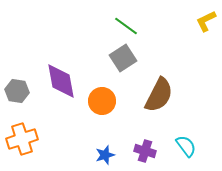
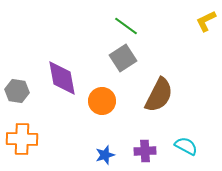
purple diamond: moved 1 px right, 3 px up
orange cross: rotated 20 degrees clockwise
cyan semicircle: rotated 25 degrees counterclockwise
purple cross: rotated 20 degrees counterclockwise
